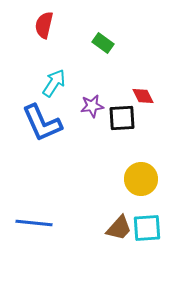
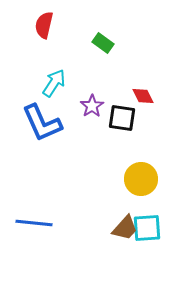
purple star: rotated 25 degrees counterclockwise
black square: rotated 12 degrees clockwise
brown trapezoid: moved 6 px right
